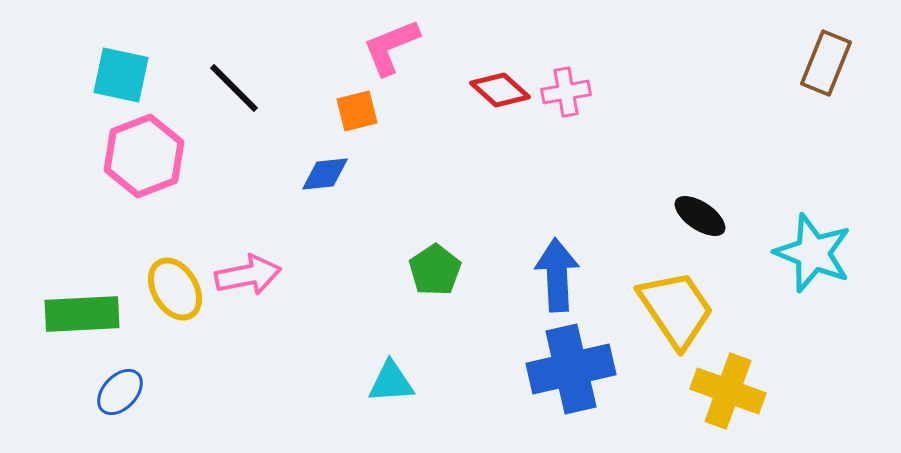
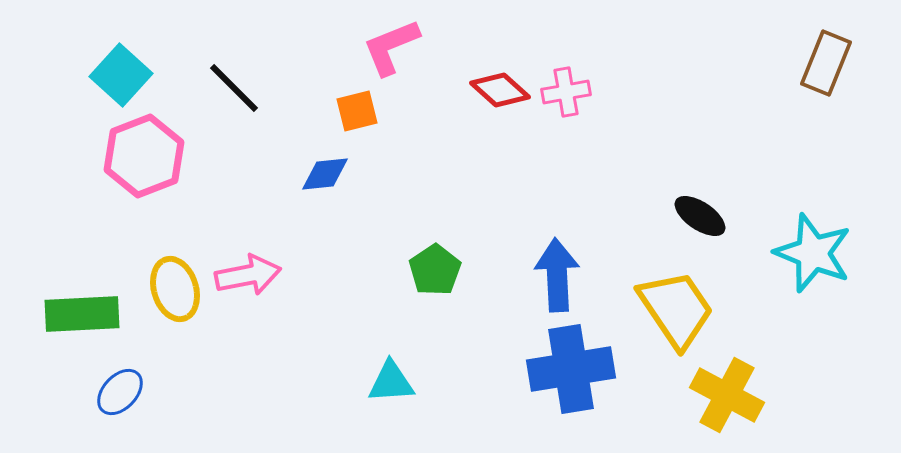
cyan square: rotated 30 degrees clockwise
yellow ellipse: rotated 14 degrees clockwise
blue cross: rotated 4 degrees clockwise
yellow cross: moved 1 px left, 4 px down; rotated 8 degrees clockwise
